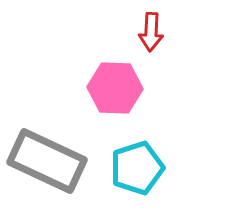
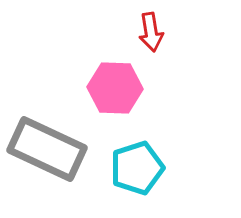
red arrow: rotated 12 degrees counterclockwise
gray rectangle: moved 12 px up
